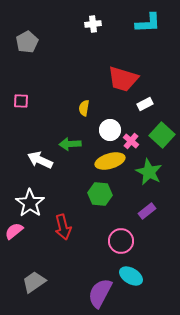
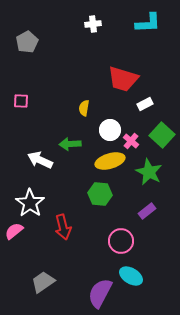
gray trapezoid: moved 9 px right
